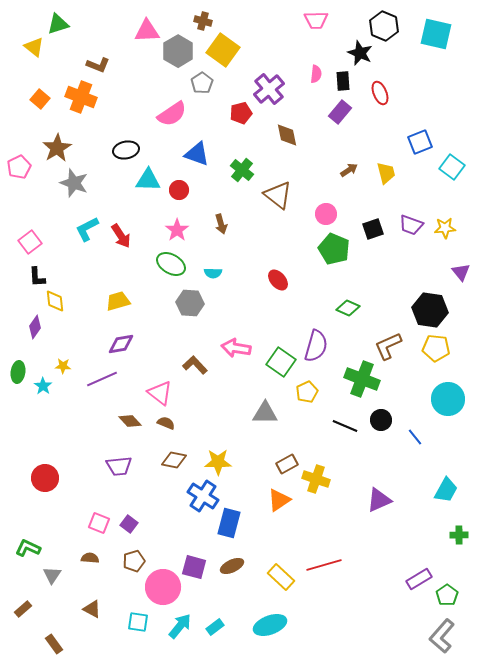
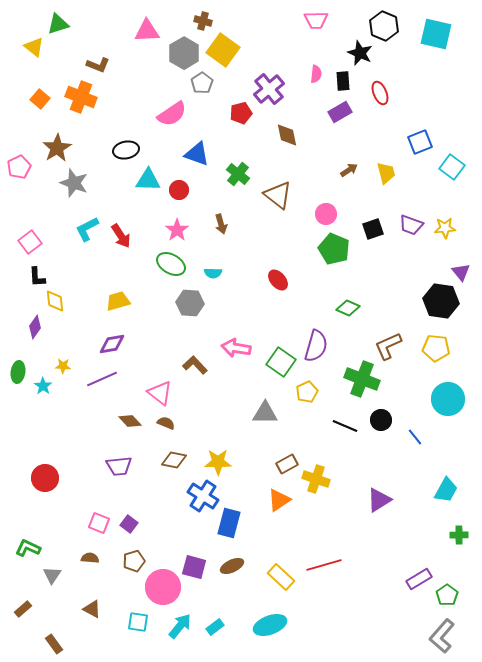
gray hexagon at (178, 51): moved 6 px right, 2 px down
purple rectangle at (340, 112): rotated 20 degrees clockwise
green cross at (242, 170): moved 4 px left, 4 px down
black hexagon at (430, 310): moved 11 px right, 9 px up
purple diamond at (121, 344): moved 9 px left
purple triangle at (379, 500): rotated 8 degrees counterclockwise
